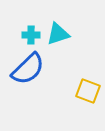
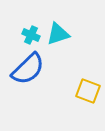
cyan cross: rotated 24 degrees clockwise
